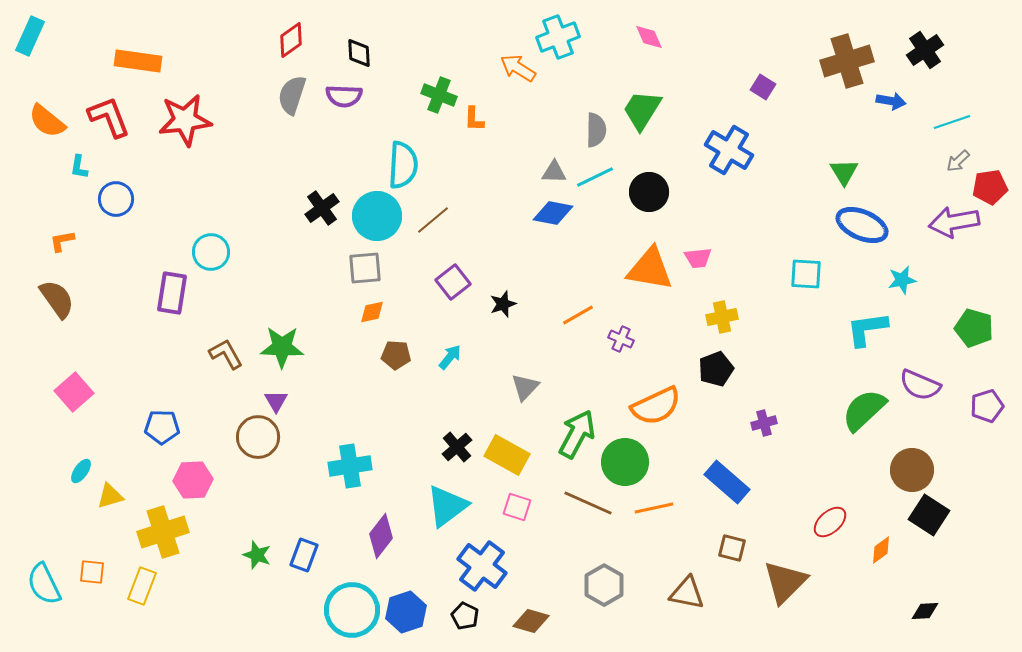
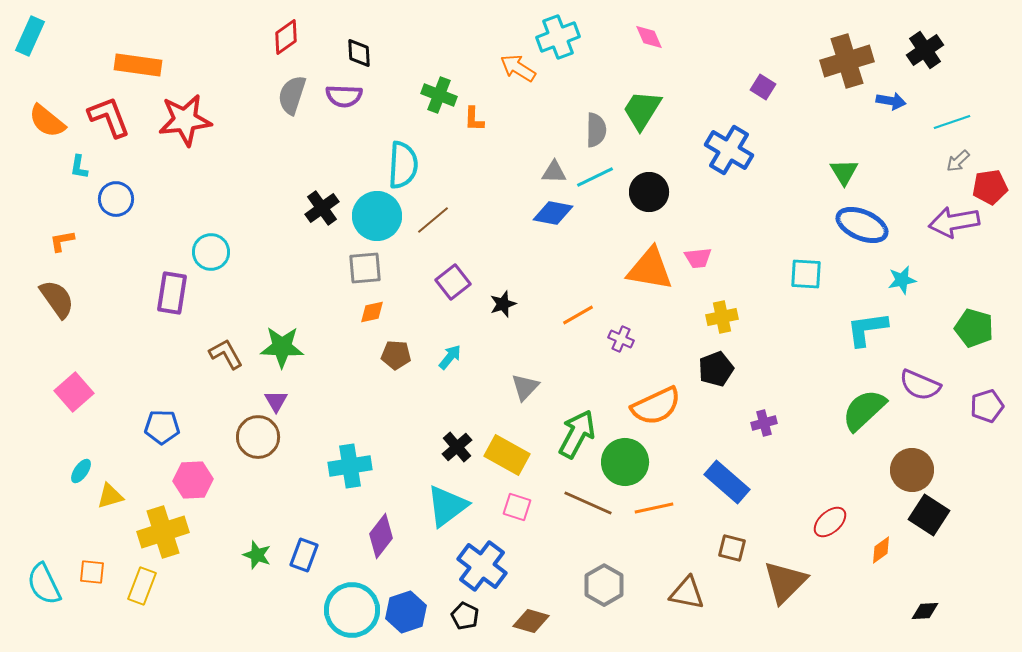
red diamond at (291, 40): moved 5 px left, 3 px up
orange rectangle at (138, 61): moved 4 px down
